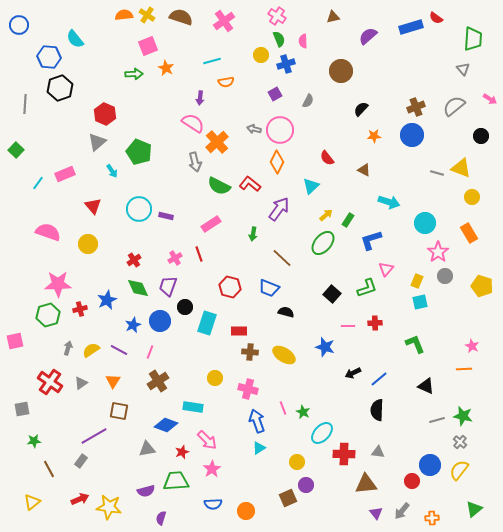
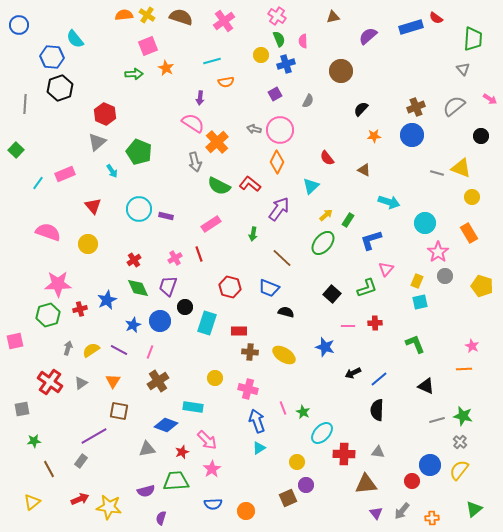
blue hexagon at (49, 57): moved 3 px right
